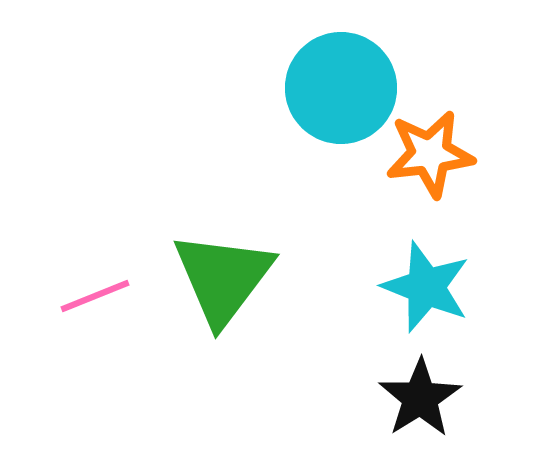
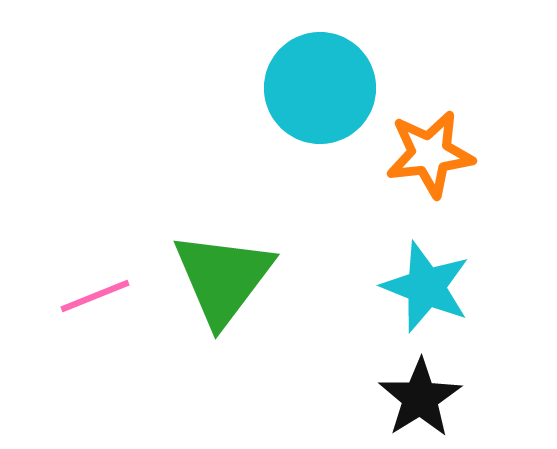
cyan circle: moved 21 px left
